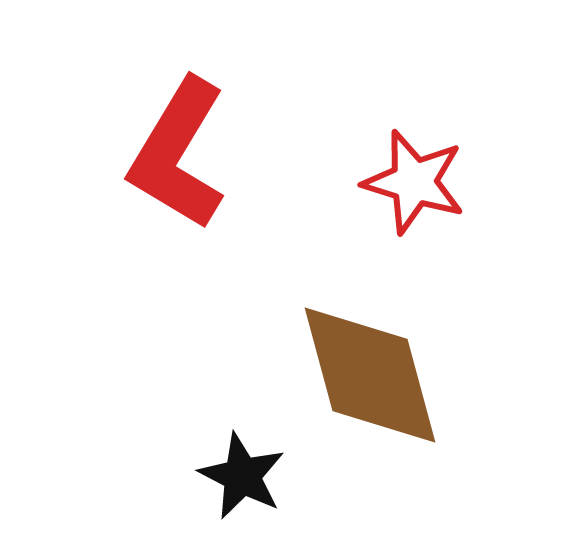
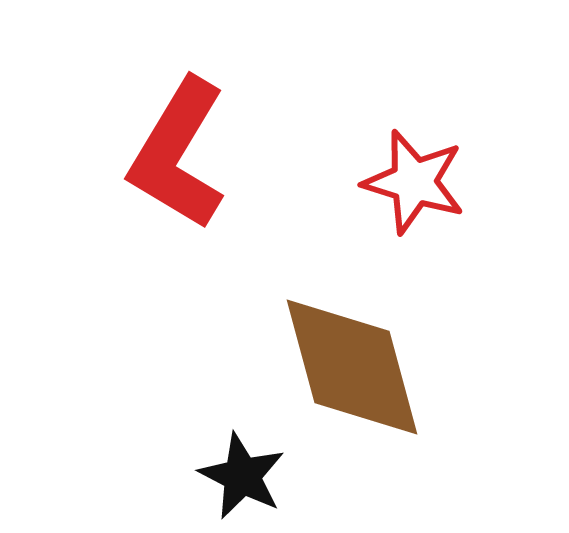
brown diamond: moved 18 px left, 8 px up
